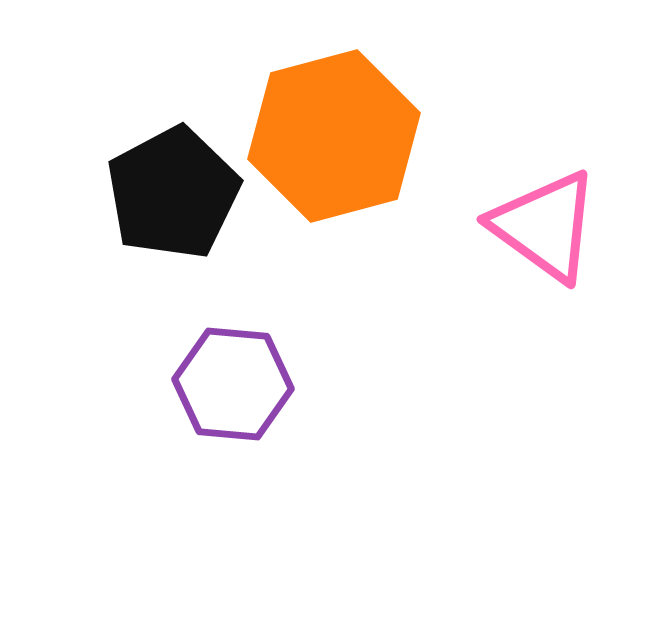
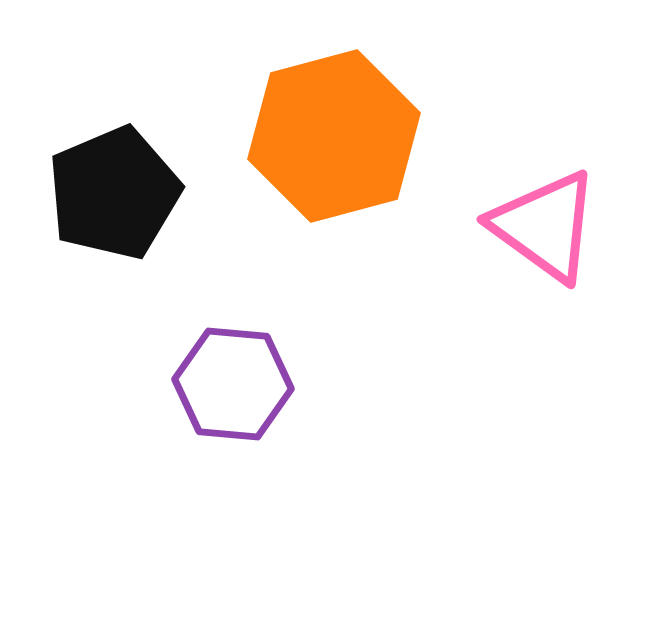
black pentagon: moved 59 px left; rotated 5 degrees clockwise
